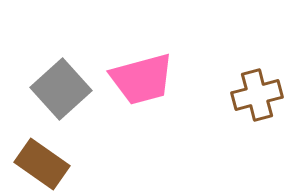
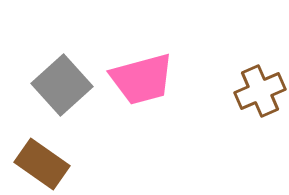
gray square: moved 1 px right, 4 px up
brown cross: moved 3 px right, 4 px up; rotated 9 degrees counterclockwise
